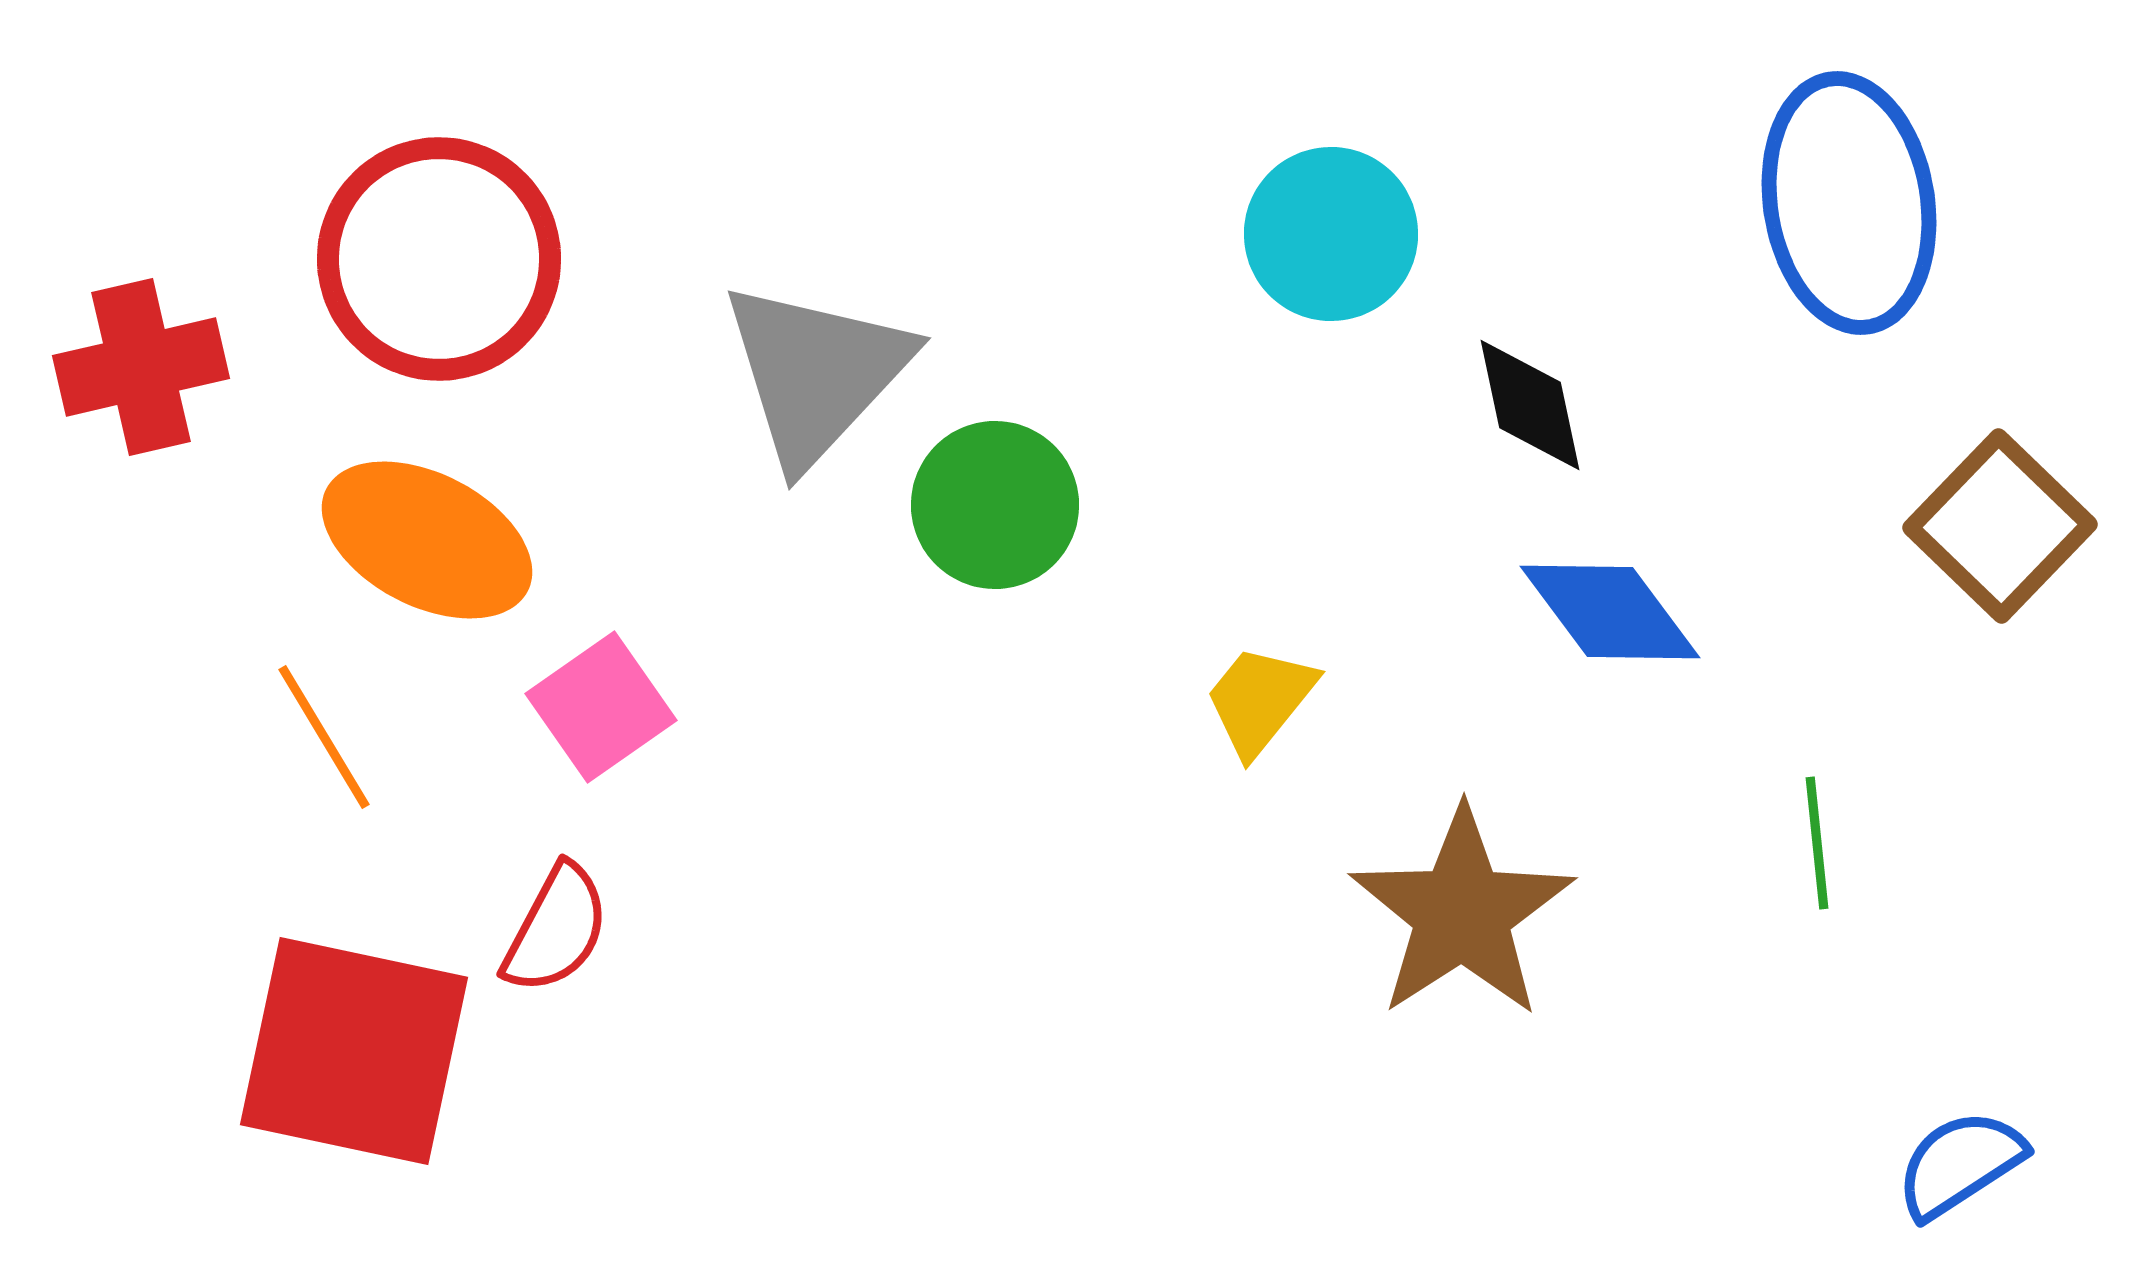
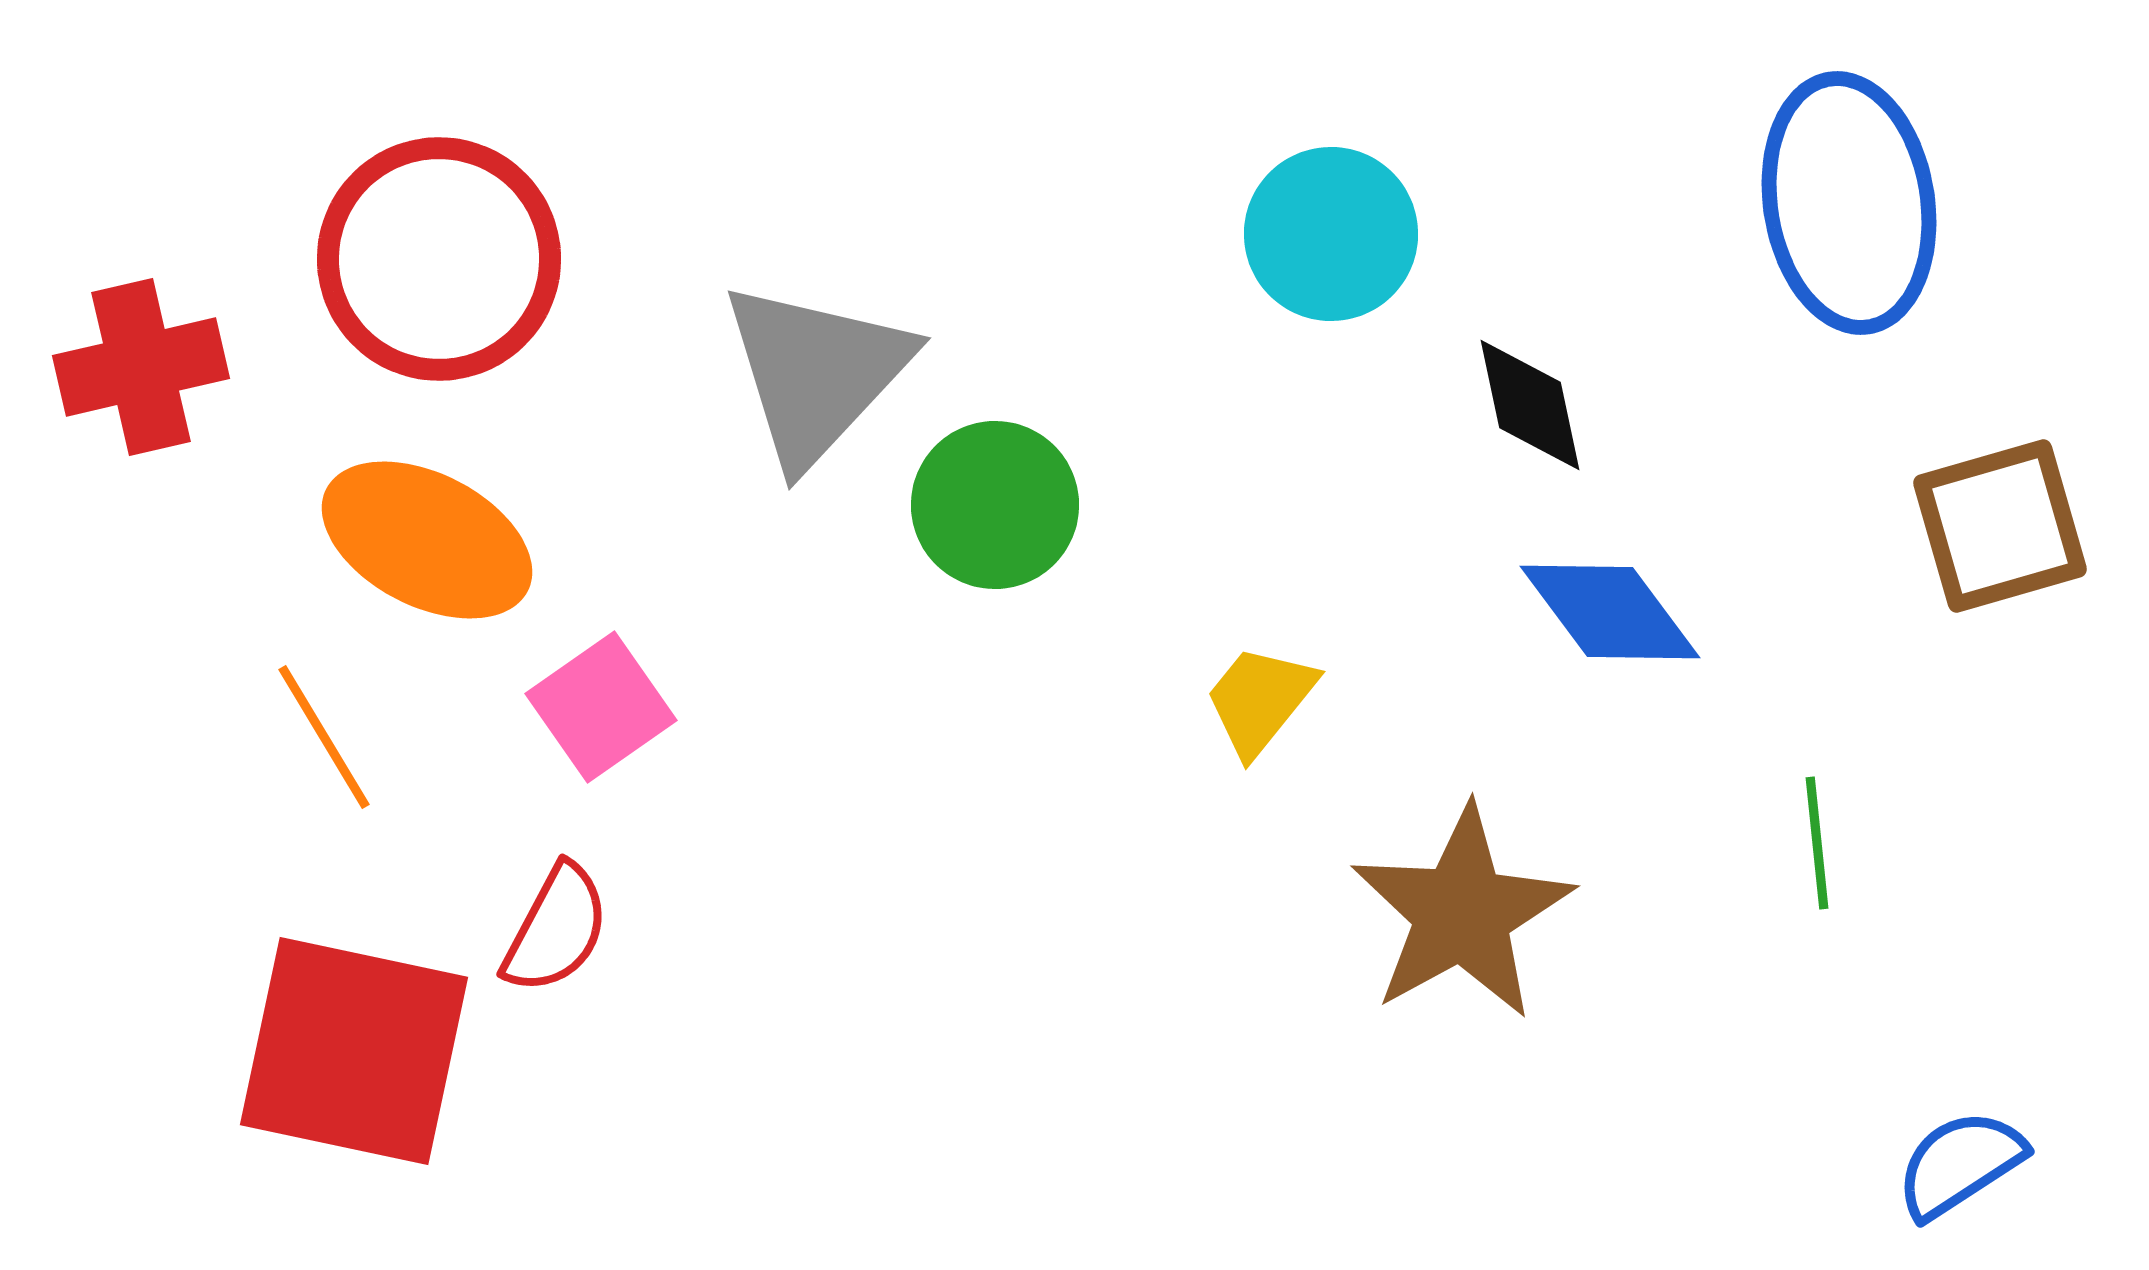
brown square: rotated 30 degrees clockwise
brown star: rotated 4 degrees clockwise
